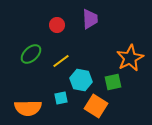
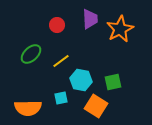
orange star: moved 10 px left, 29 px up
